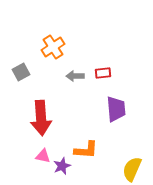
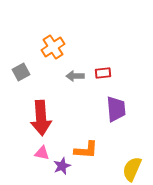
pink triangle: moved 1 px left, 3 px up
